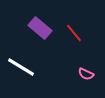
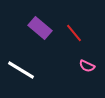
white line: moved 3 px down
pink semicircle: moved 1 px right, 8 px up
